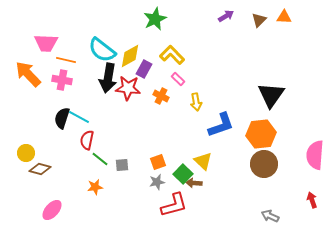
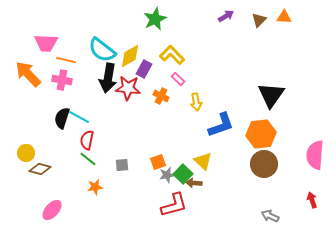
green line: moved 12 px left
gray star: moved 10 px right, 7 px up
